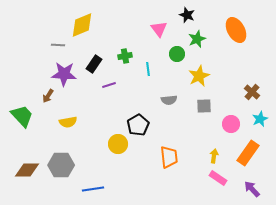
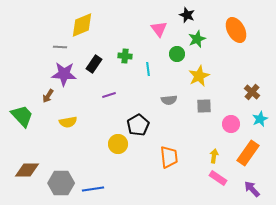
gray line: moved 2 px right, 2 px down
green cross: rotated 16 degrees clockwise
purple line: moved 10 px down
gray hexagon: moved 18 px down
